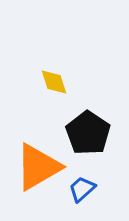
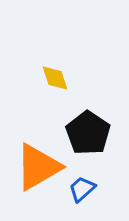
yellow diamond: moved 1 px right, 4 px up
